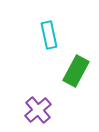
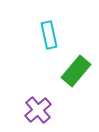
green rectangle: rotated 12 degrees clockwise
